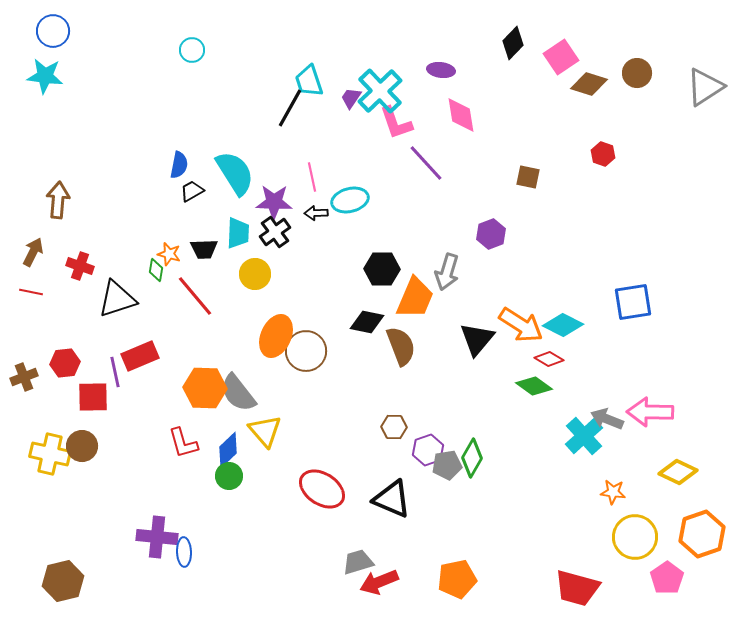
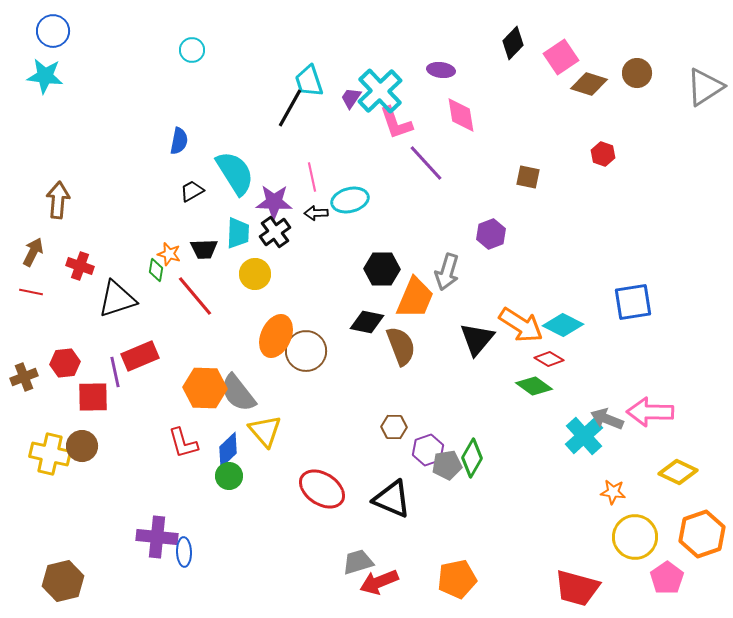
blue semicircle at (179, 165): moved 24 px up
